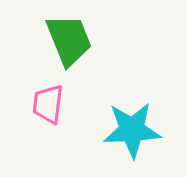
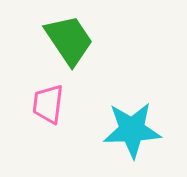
green trapezoid: rotated 12 degrees counterclockwise
